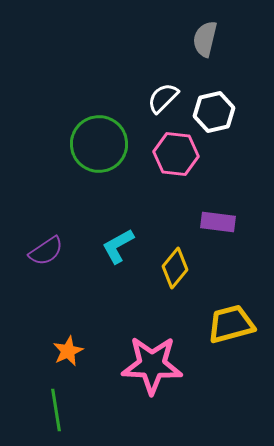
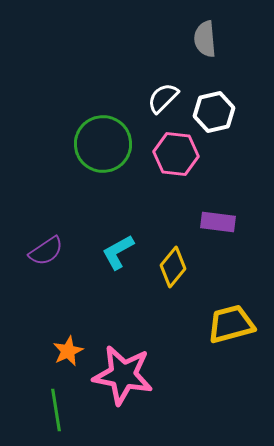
gray semicircle: rotated 18 degrees counterclockwise
green circle: moved 4 px right
cyan L-shape: moved 6 px down
yellow diamond: moved 2 px left, 1 px up
pink star: moved 29 px left, 10 px down; rotated 8 degrees clockwise
